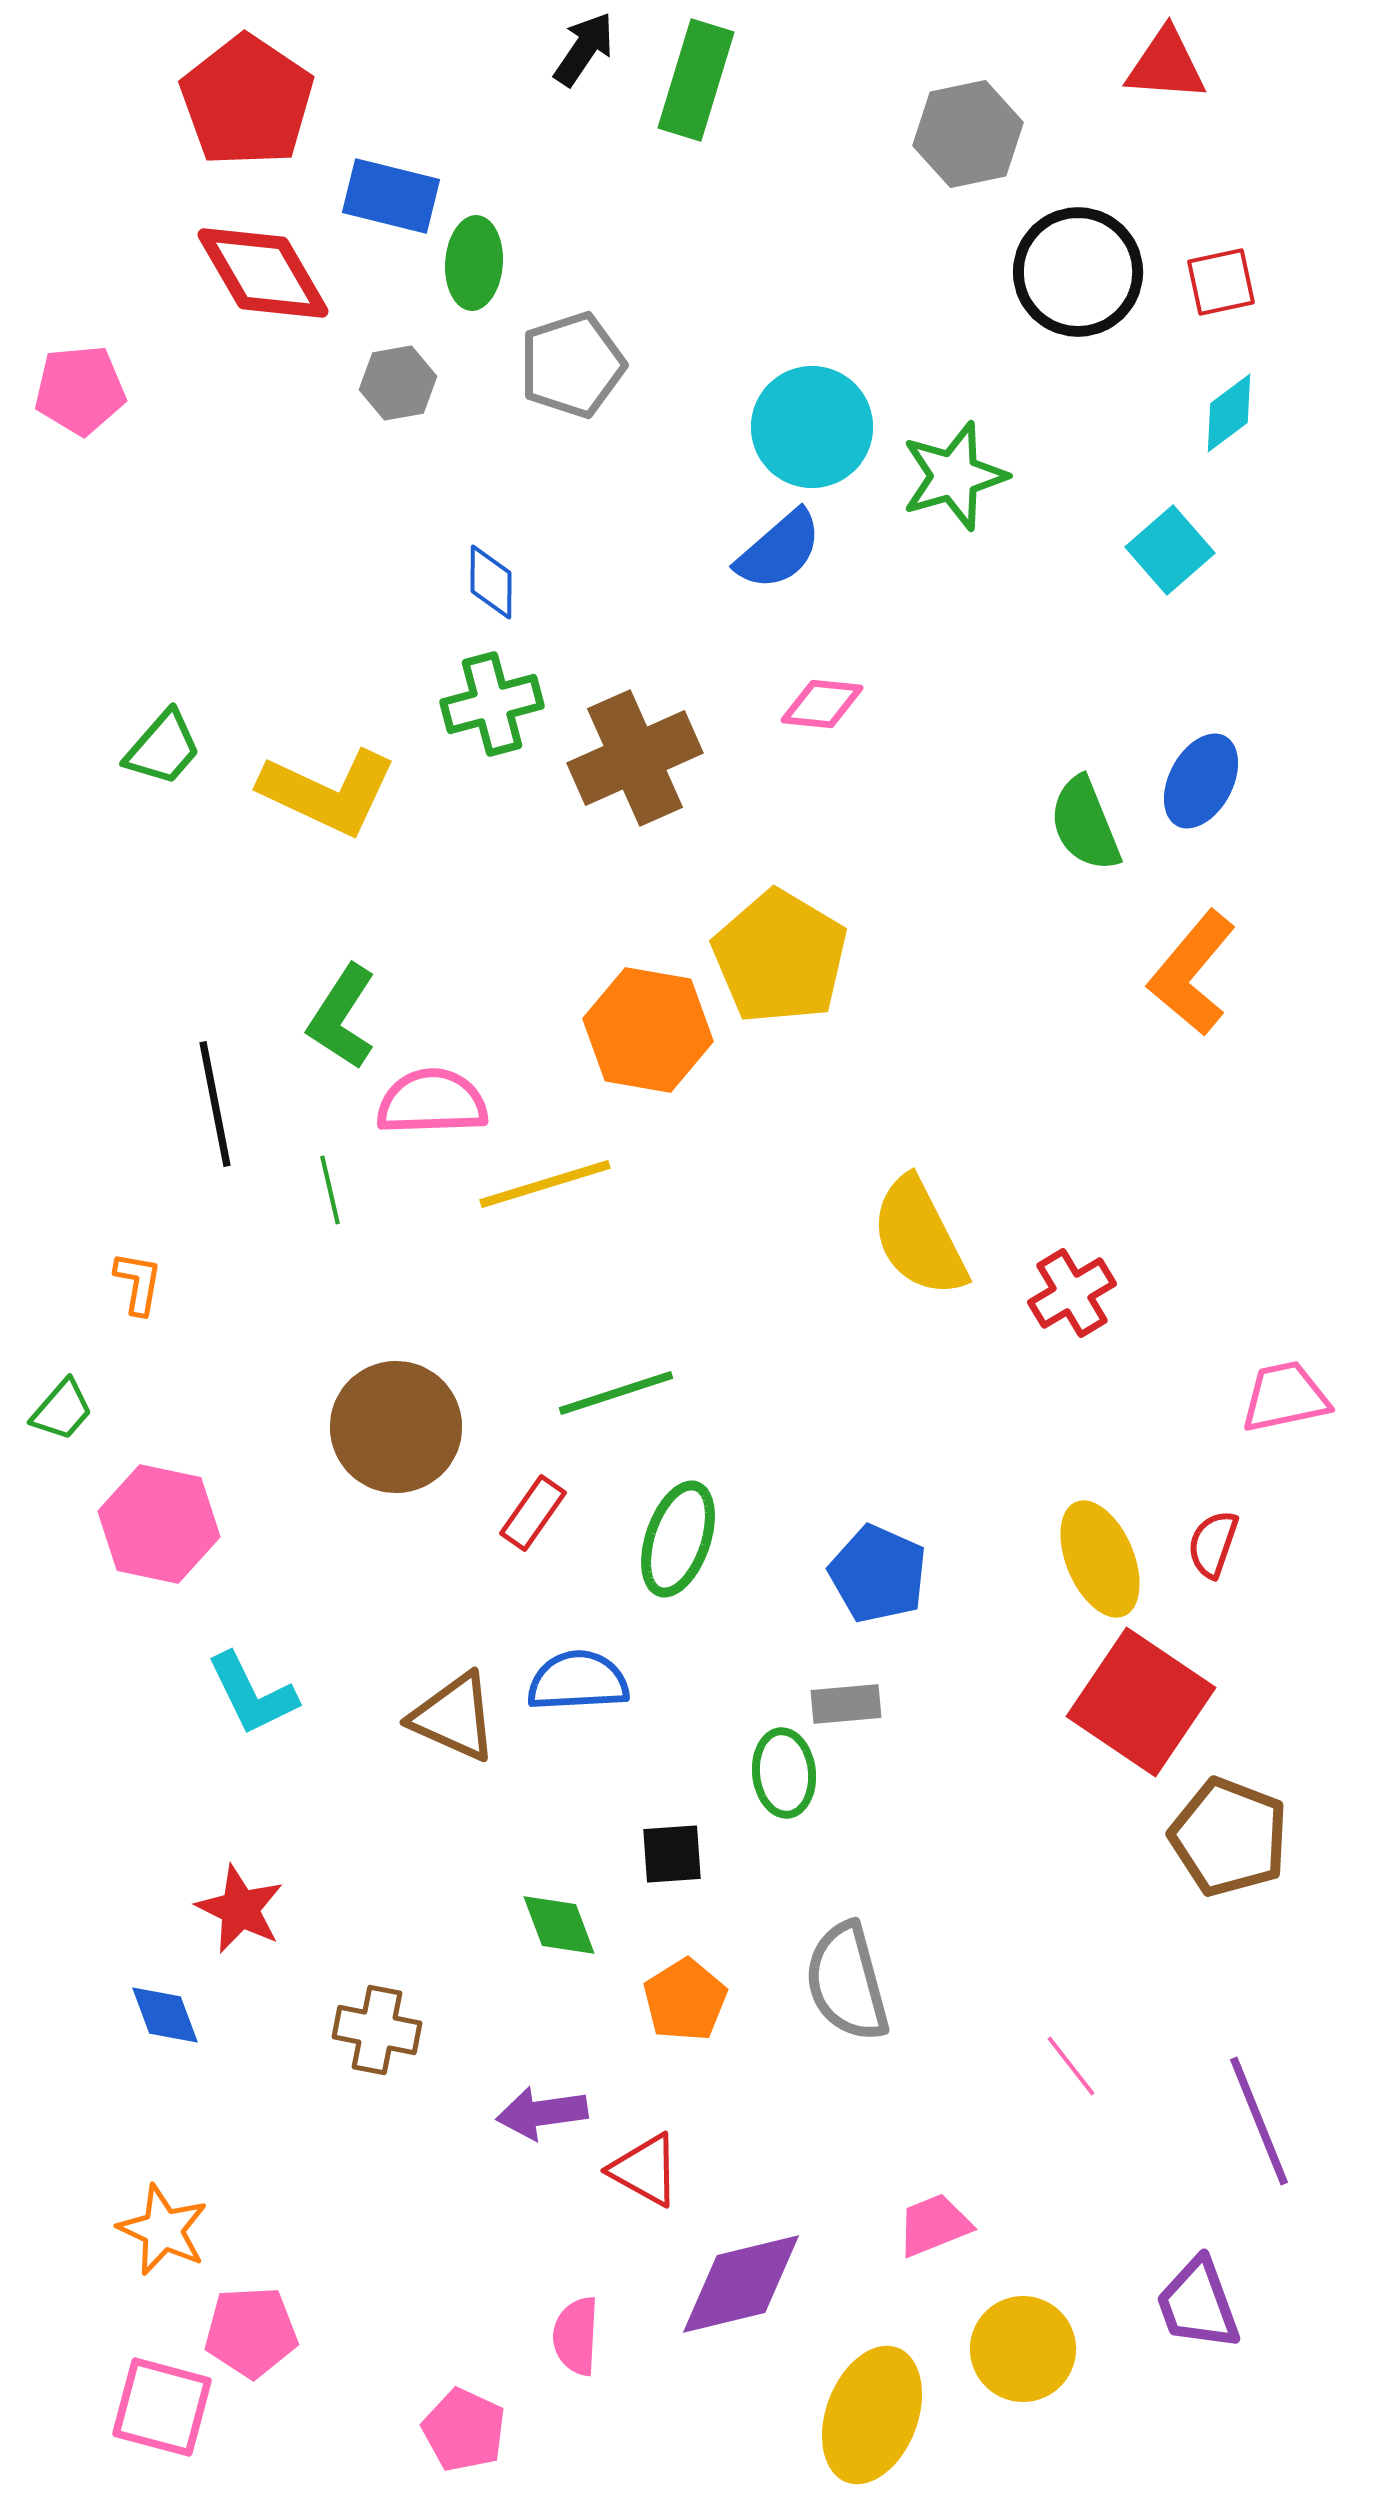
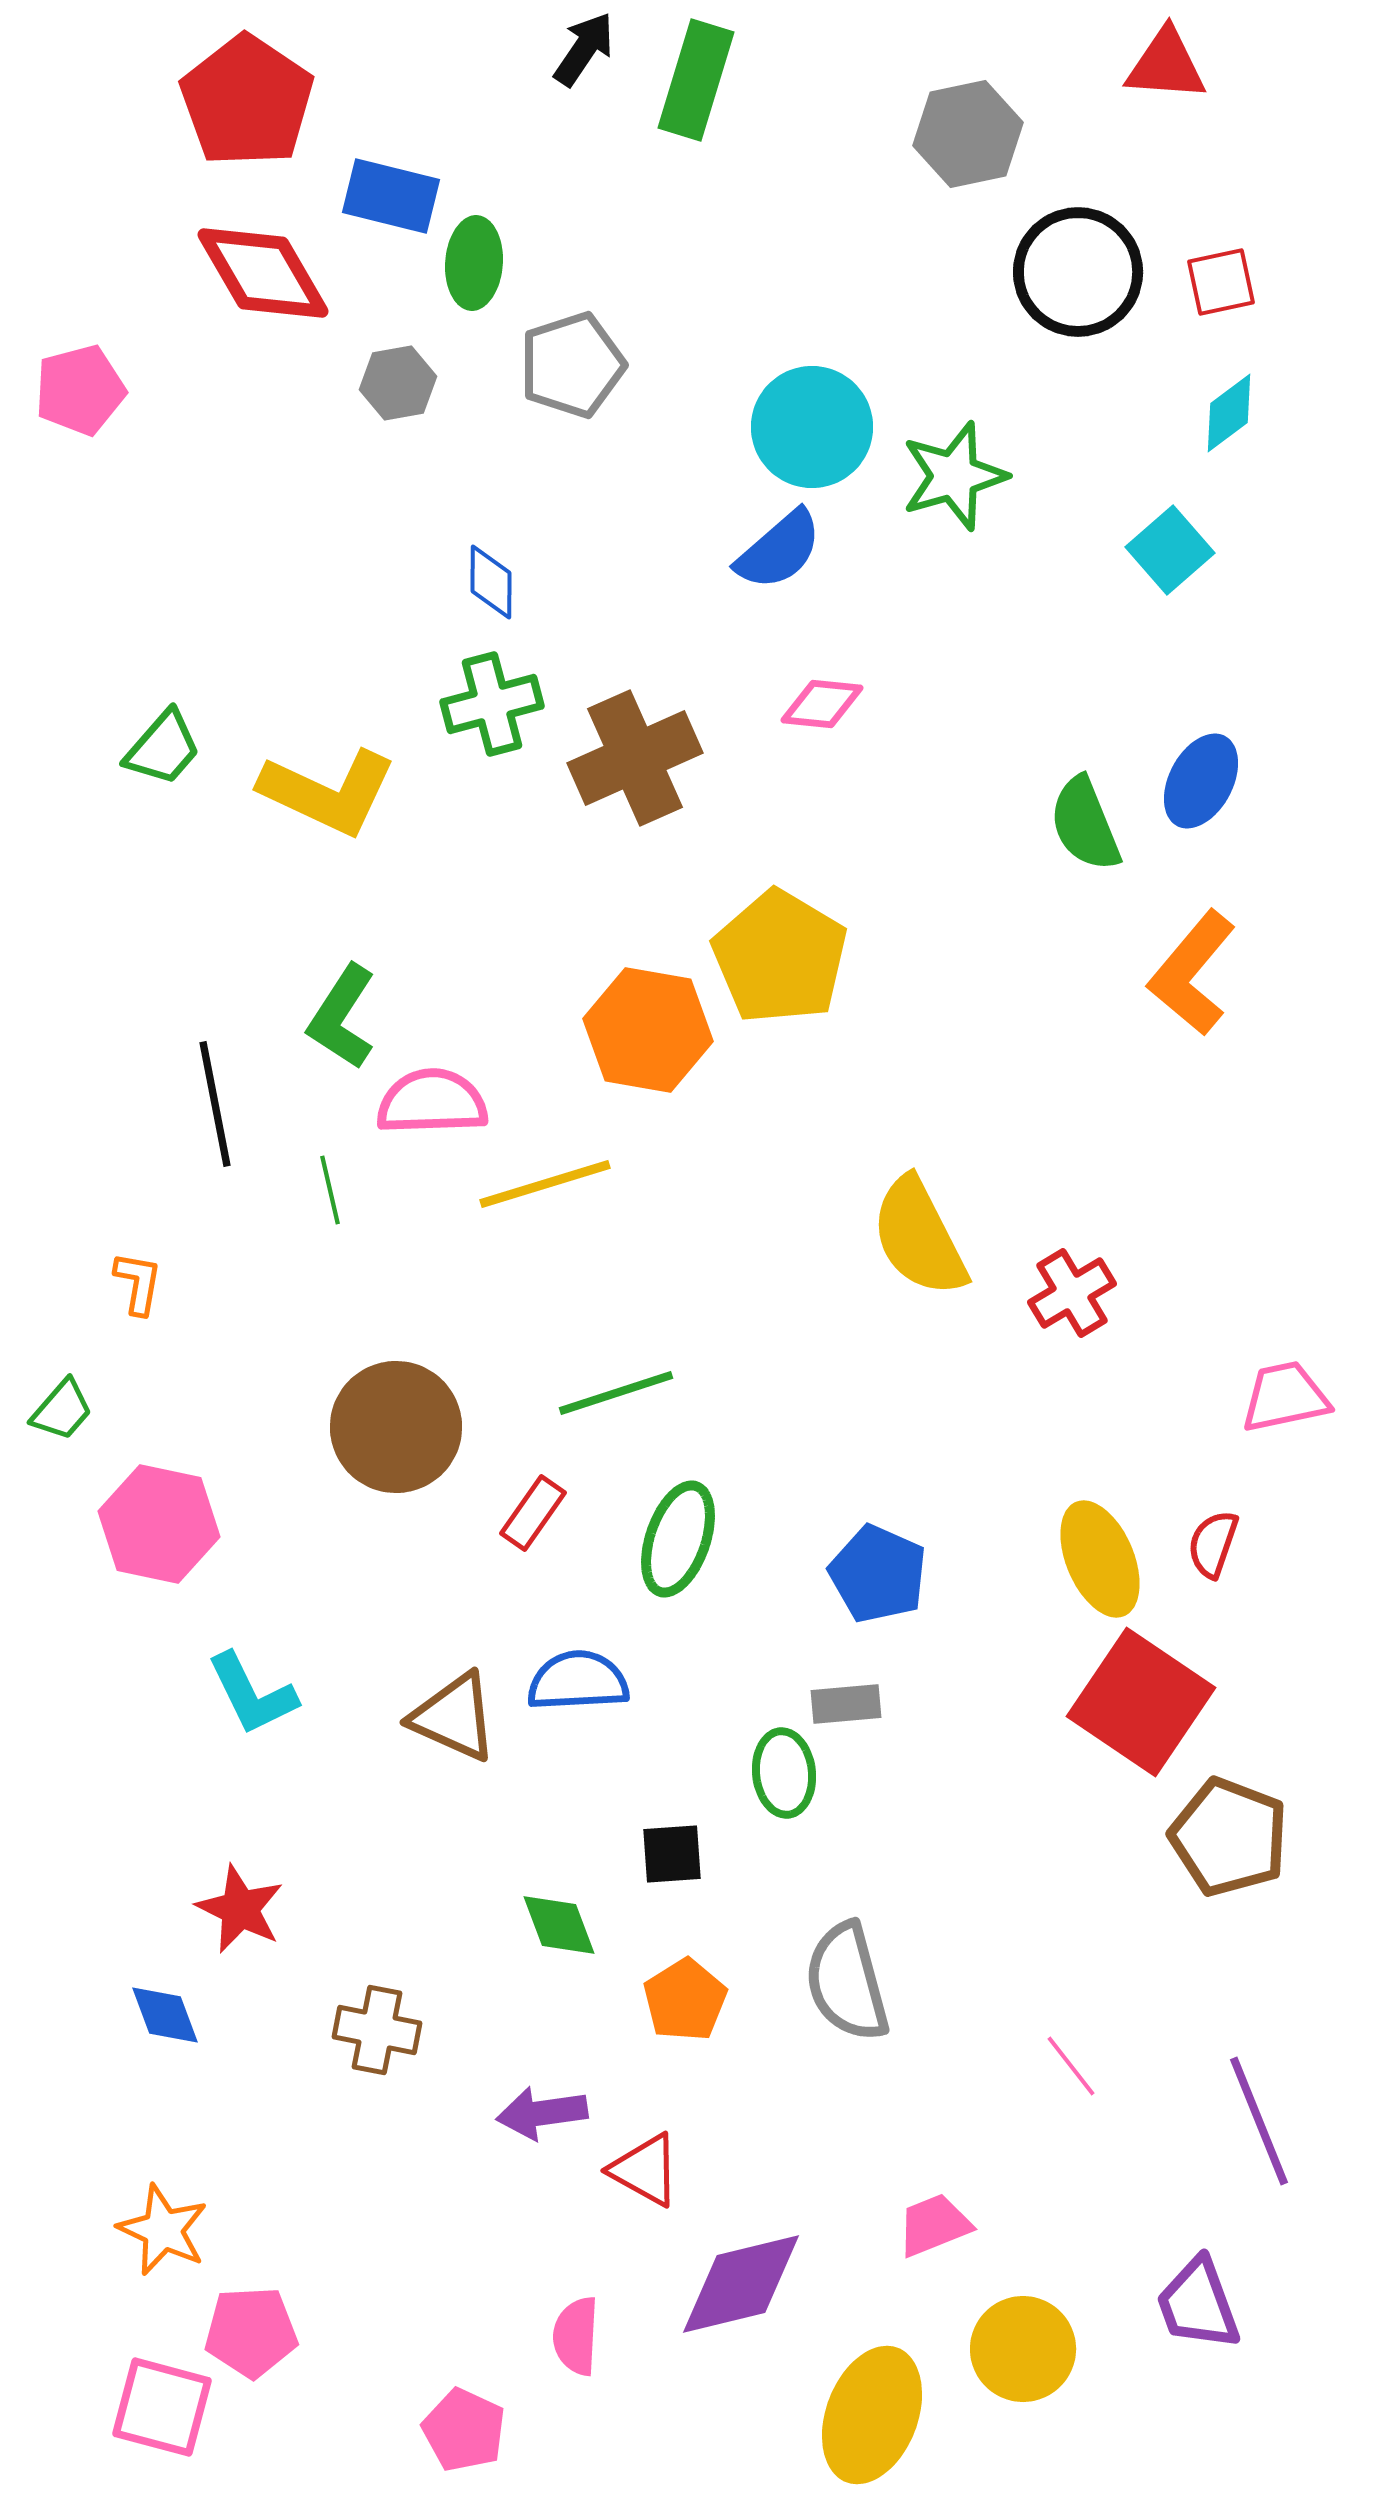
pink pentagon at (80, 390): rotated 10 degrees counterclockwise
